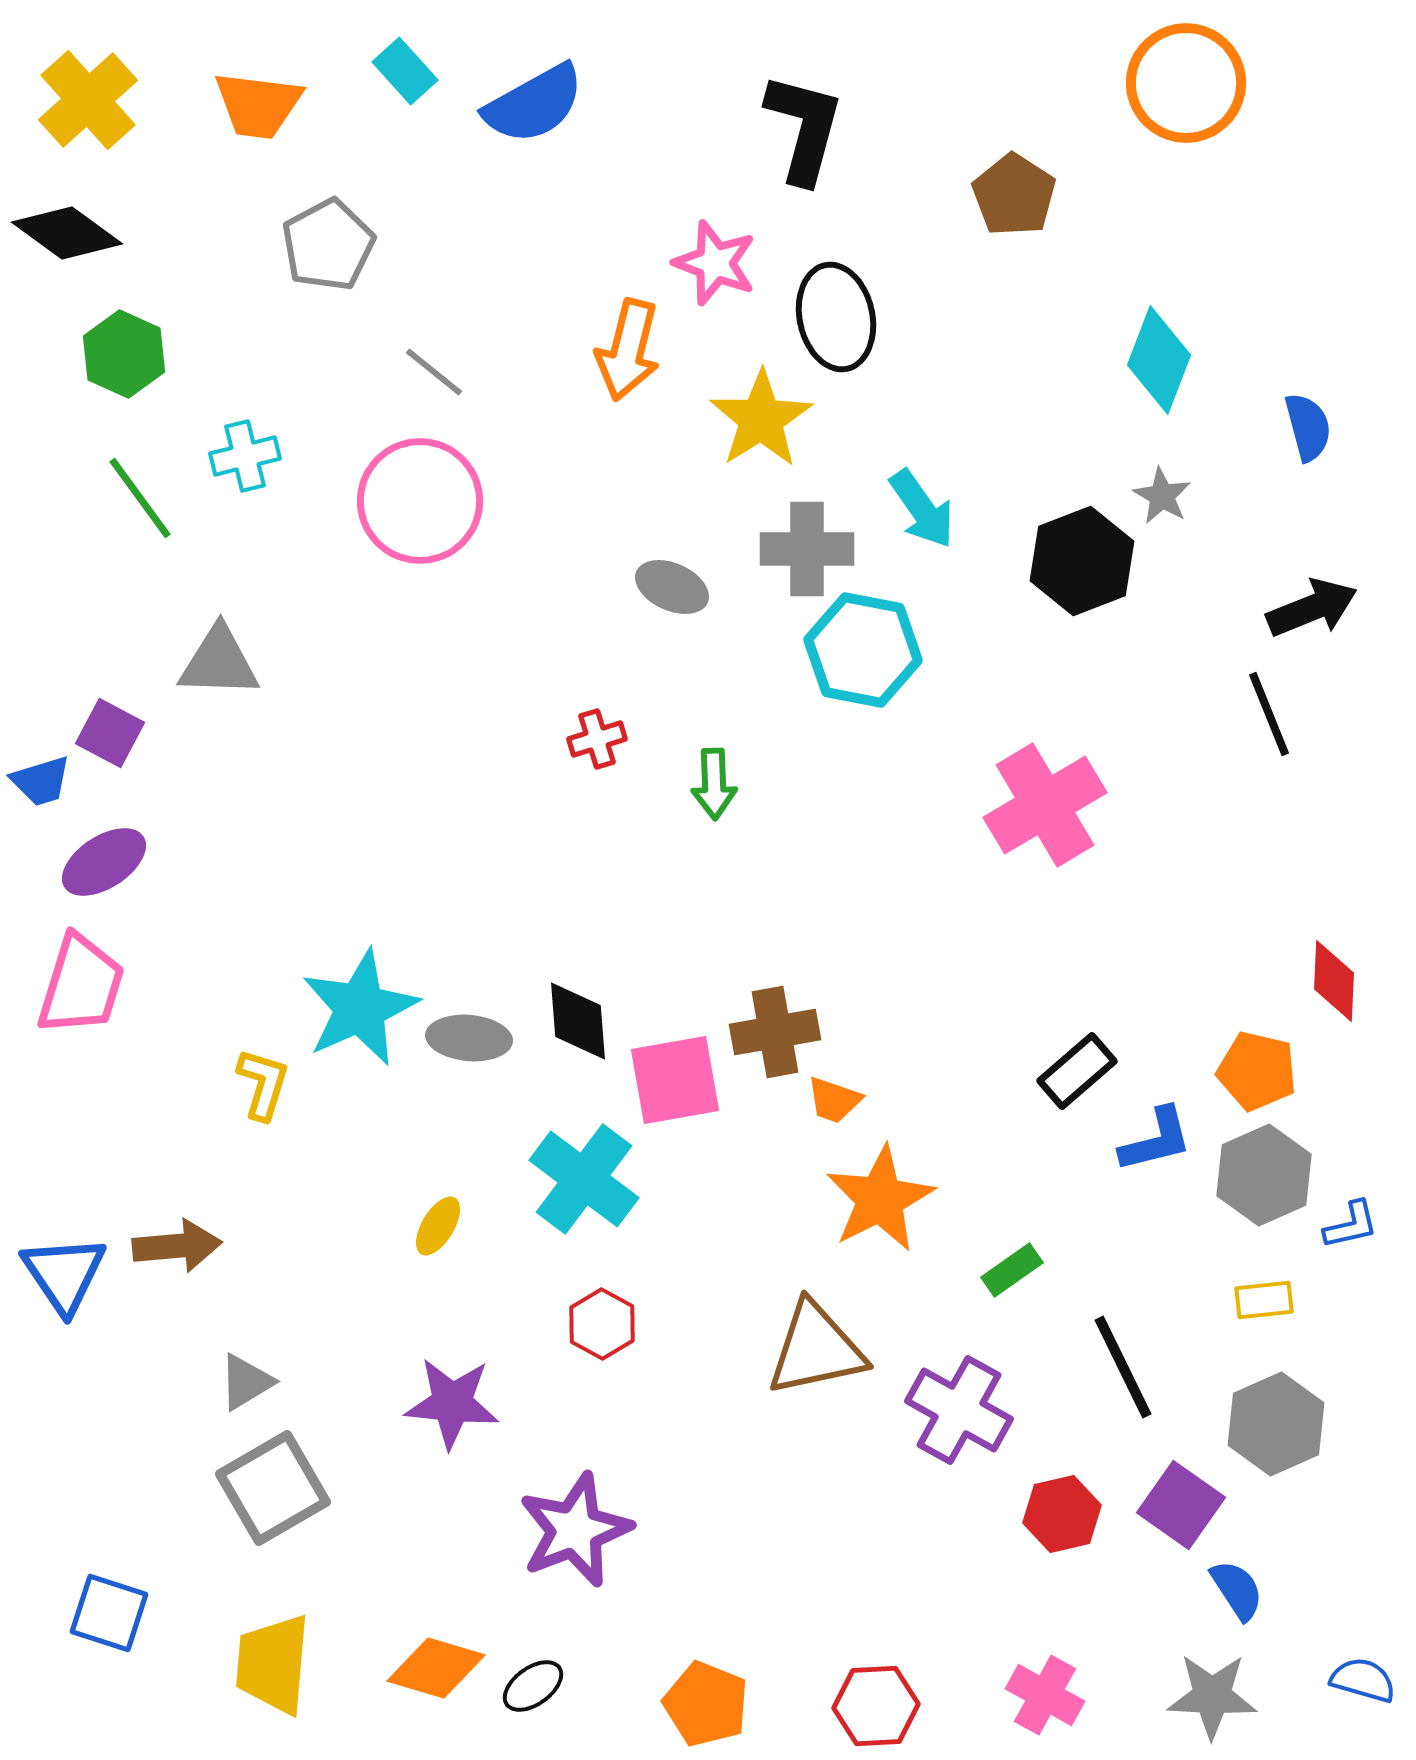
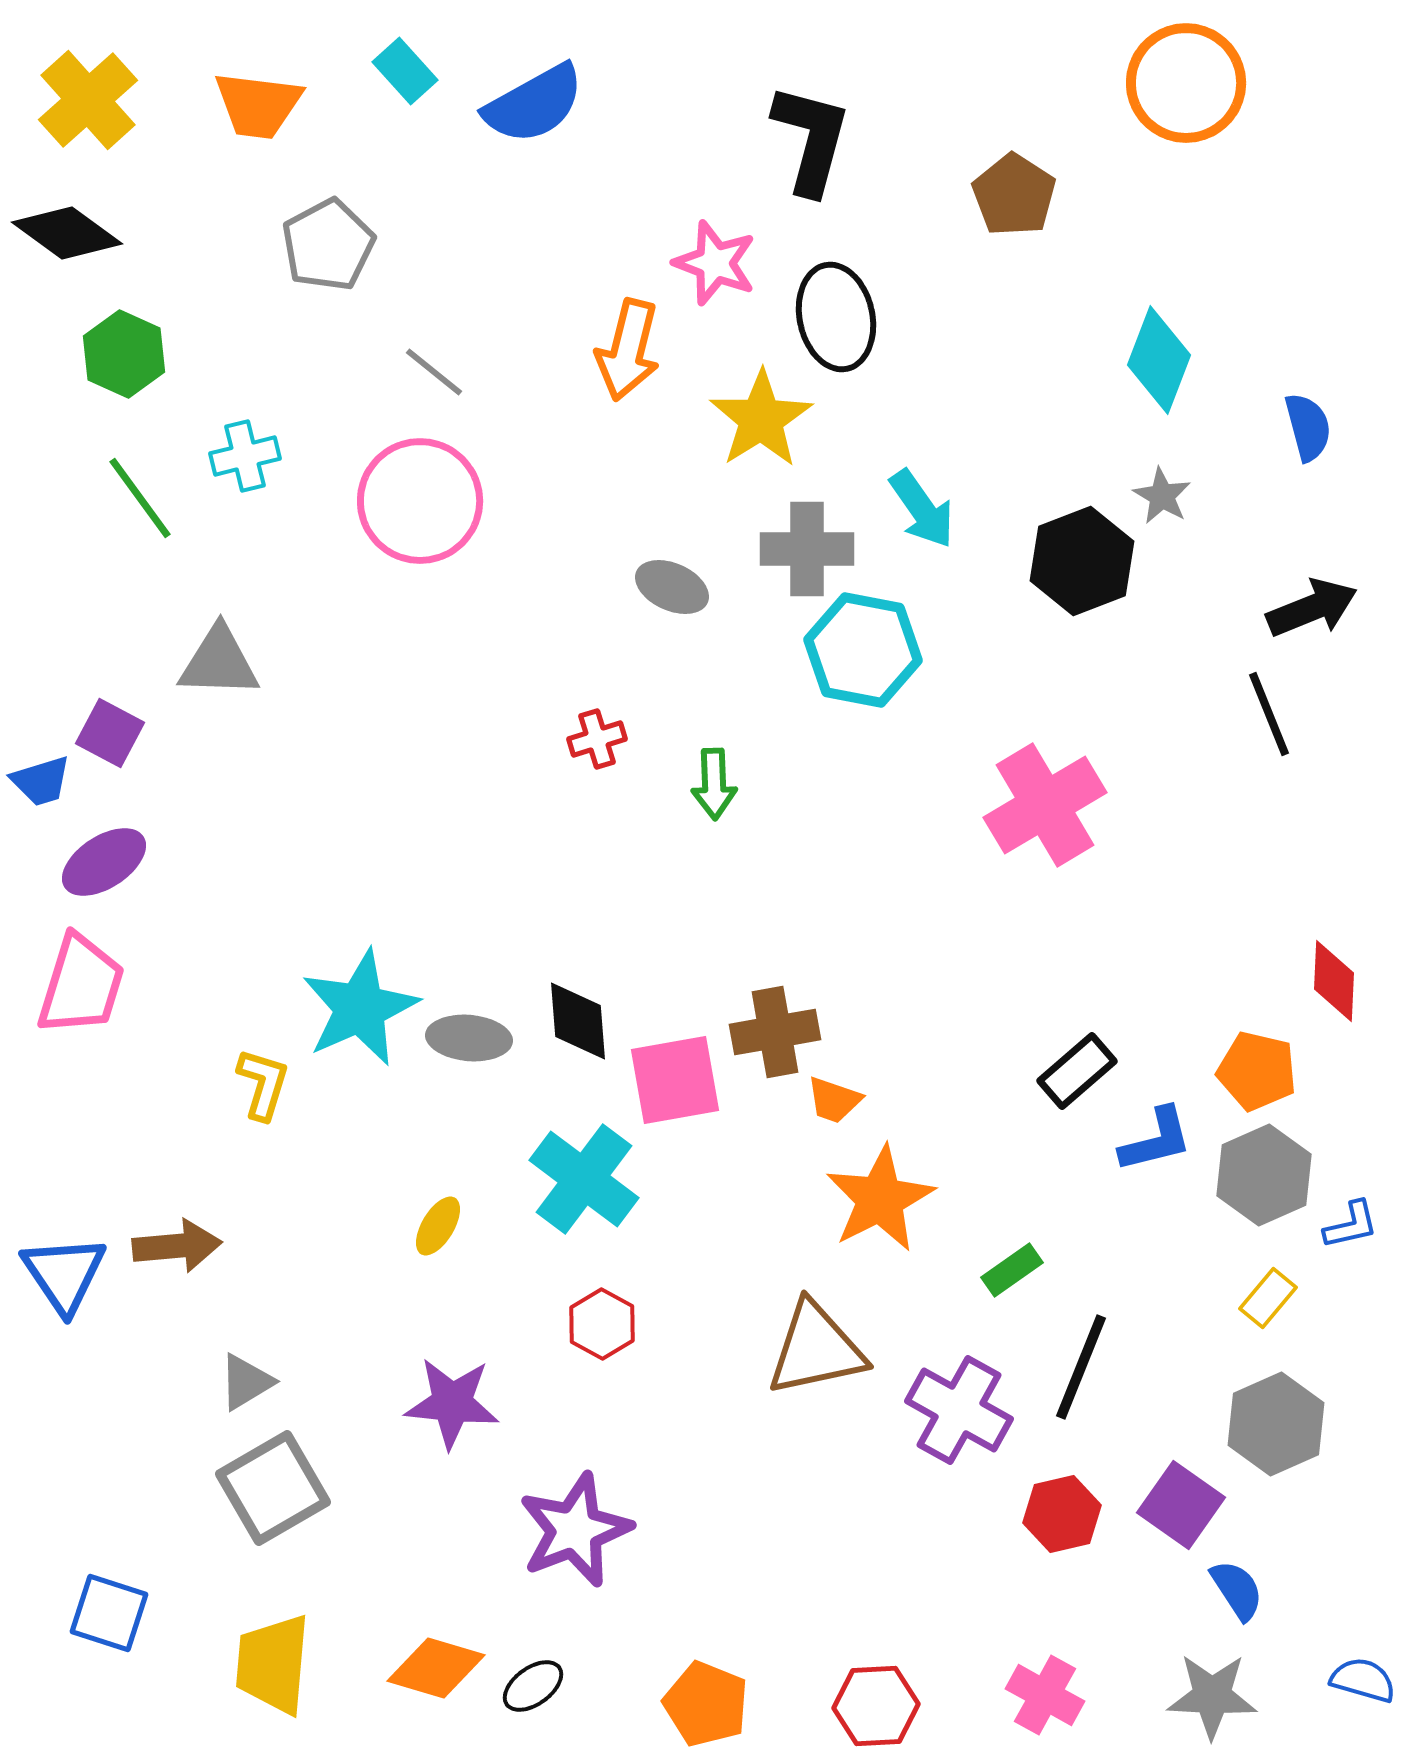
black L-shape at (804, 128): moved 7 px right, 11 px down
yellow rectangle at (1264, 1300): moved 4 px right, 2 px up; rotated 44 degrees counterclockwise
black line at (1123, 1367): moved 42 px left; rotated 48 degrees clockwise
